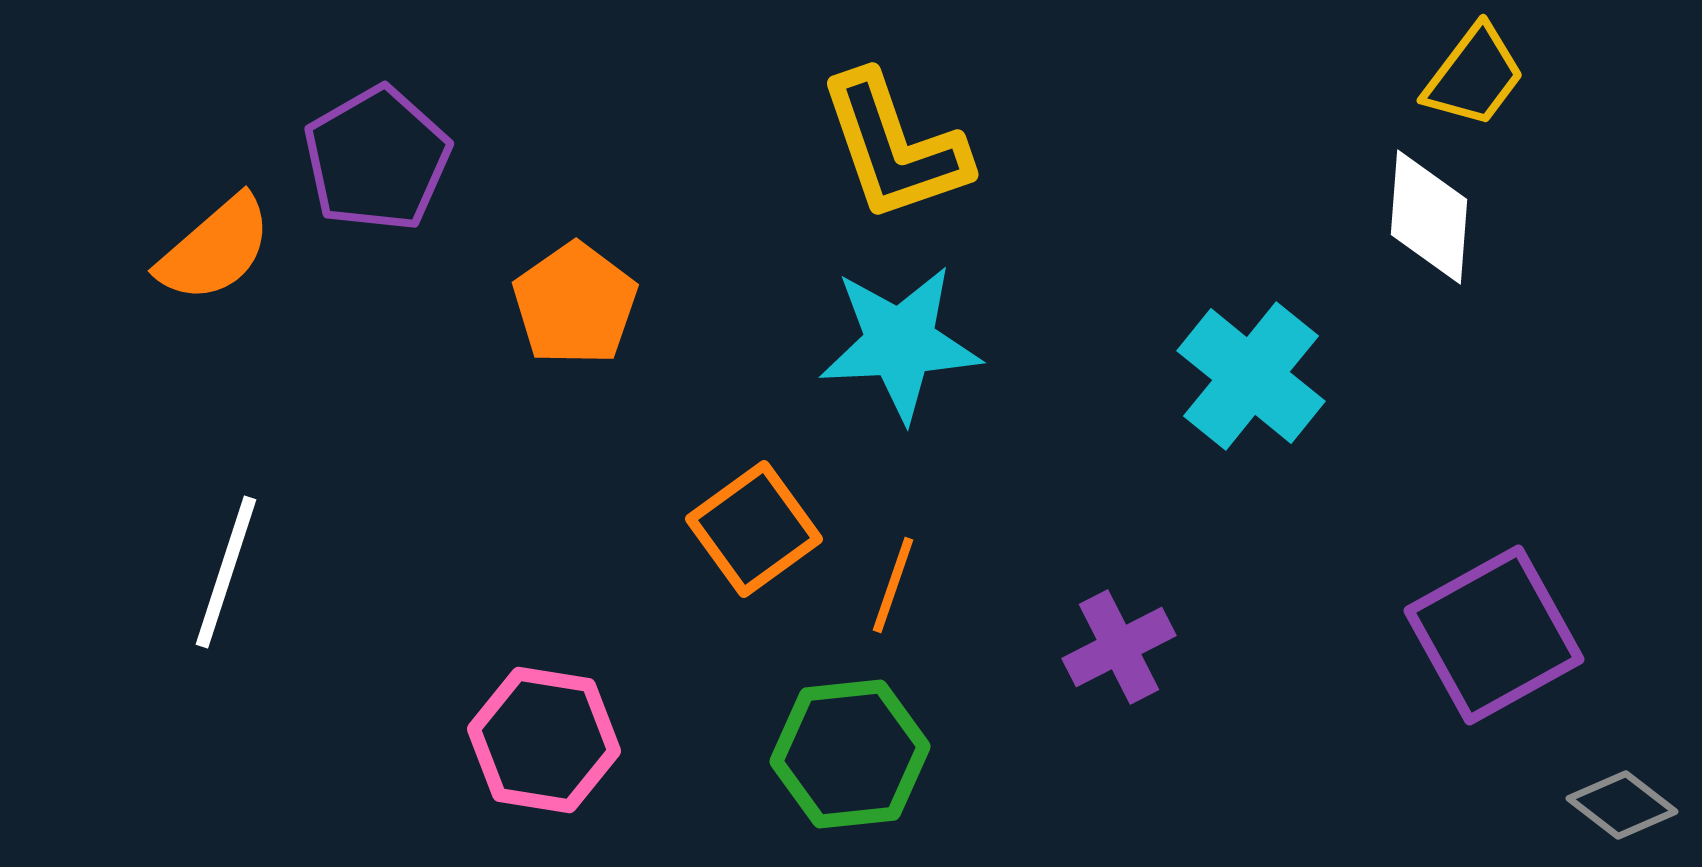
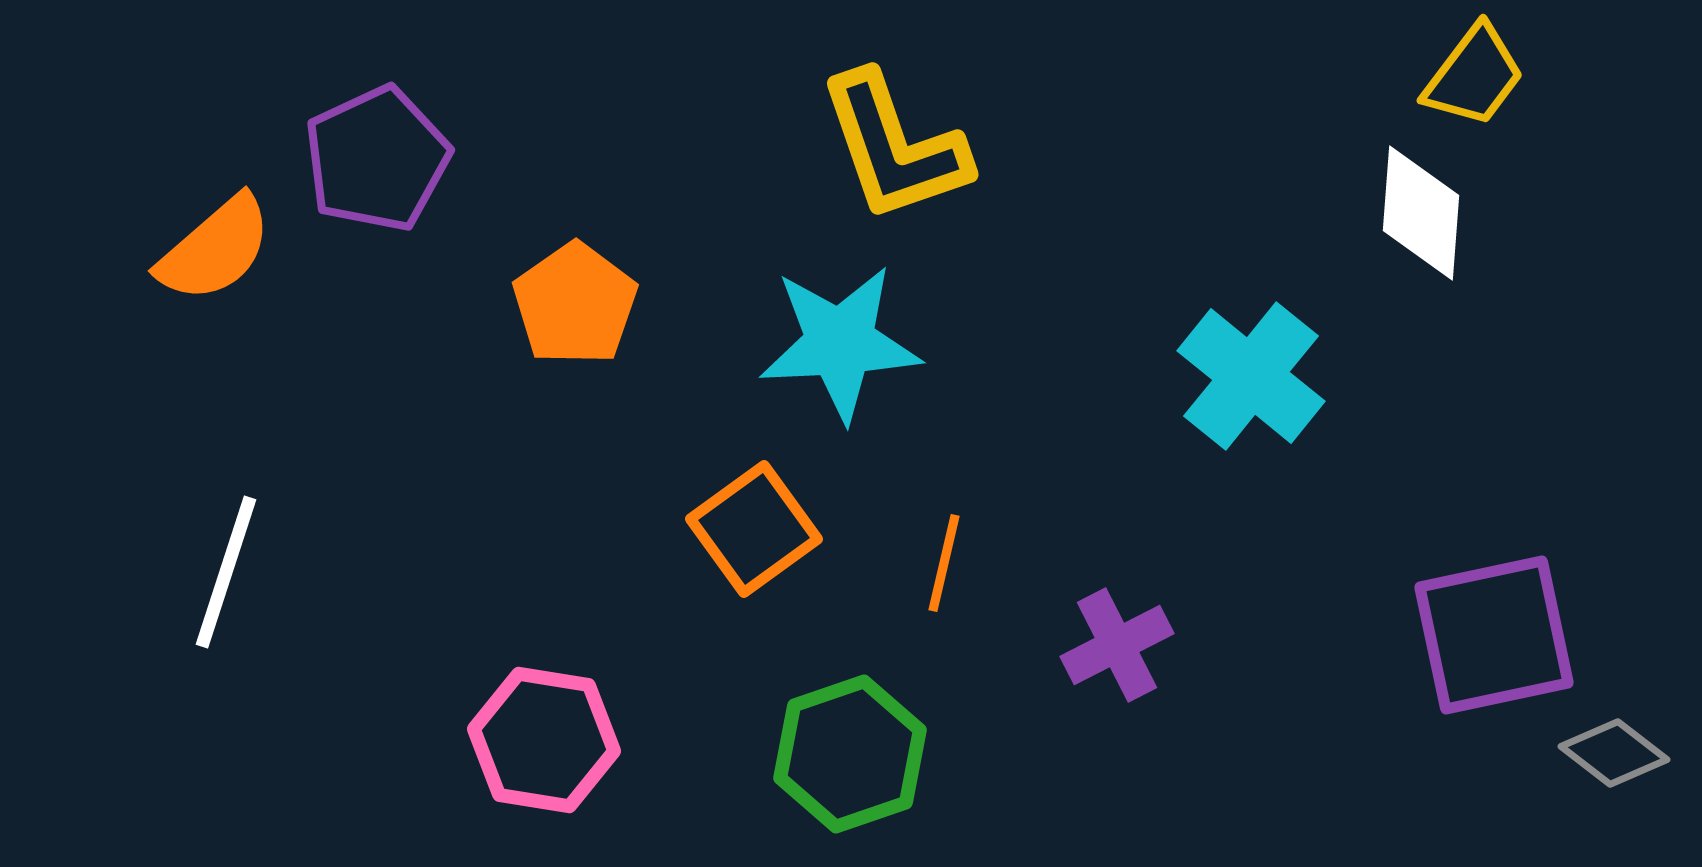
purple pentagon: rotated 5 degrees clockwise
white diamond: moved 8 px left, 4 px up
cyan star: moved 60 px left
orange line: moved 51 px right, 22 px up; rotated 6 degrees counterclockwise
purple square: rotated 17 degrees clockwise
purple cross: moved 2 px left, 2 px up
green hexagon: rotated 13 degrees counterclockwise
gray diamond: moved 8 px left, 52 px up
